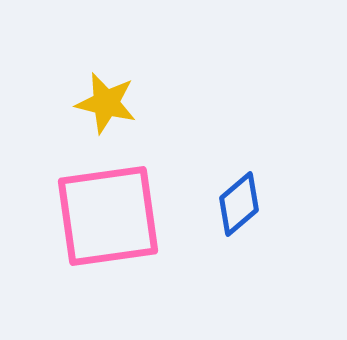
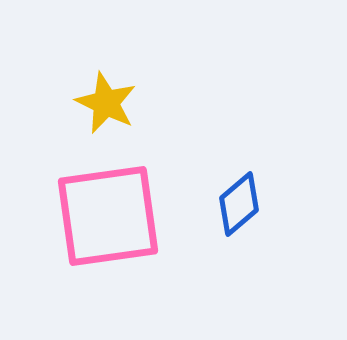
yellow star: rotated 12 degrees clockwise
